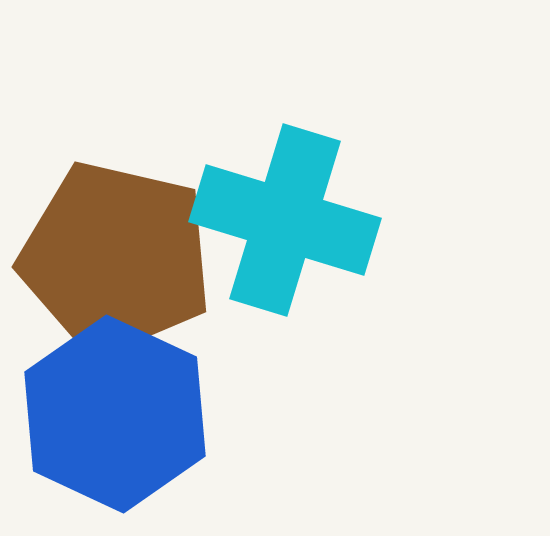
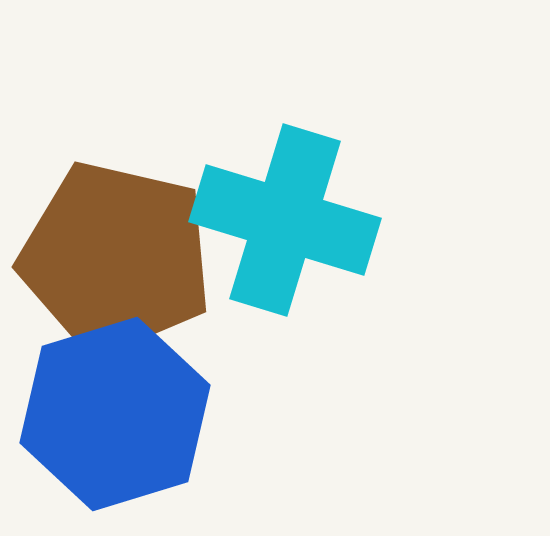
blue hexagon: rotated 18 degrees clockwise
